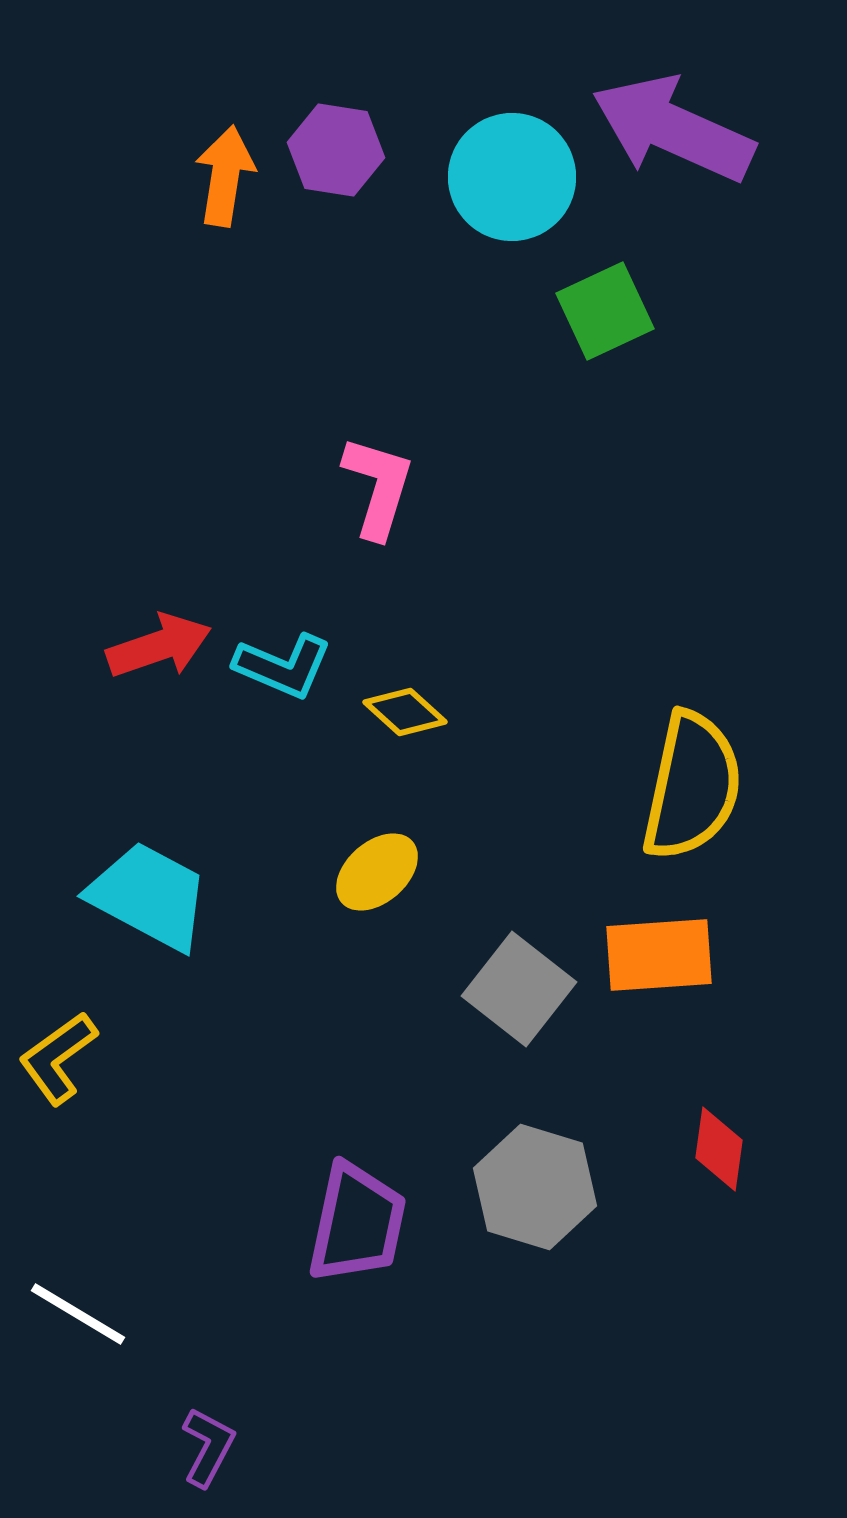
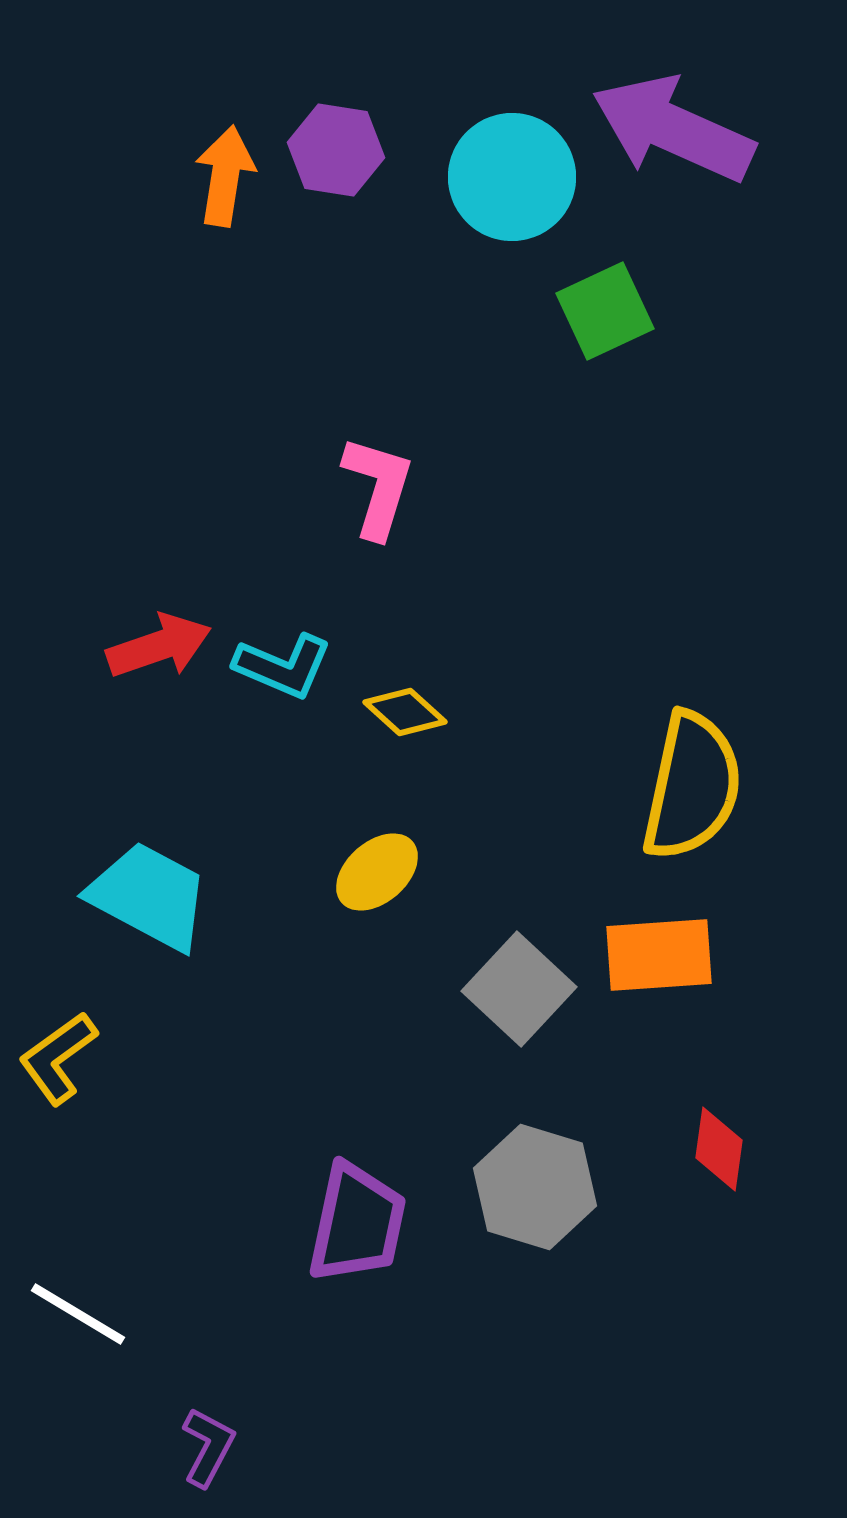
gray square: rotated 5 degrees clockwise
